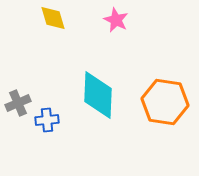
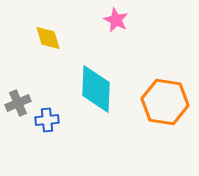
yellow diamond: moved 5 px left, 20 px down
cyan diamond: moved 2 px left, 6 px up
